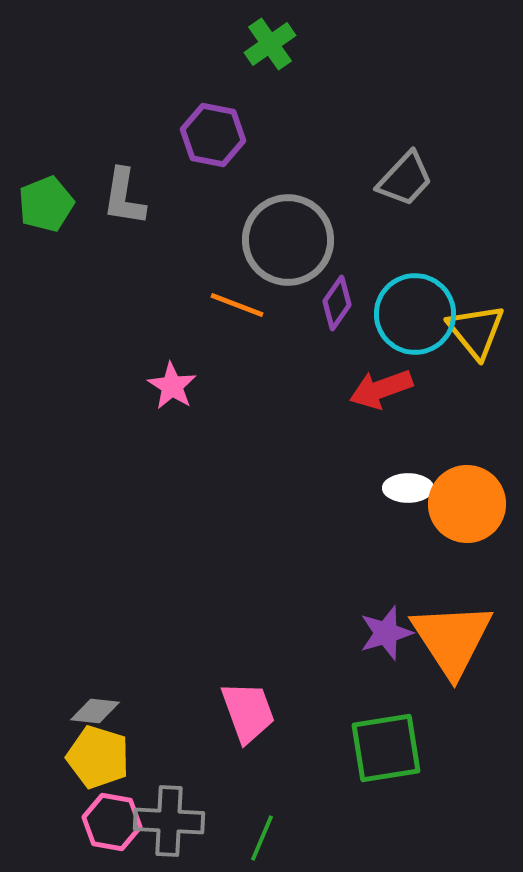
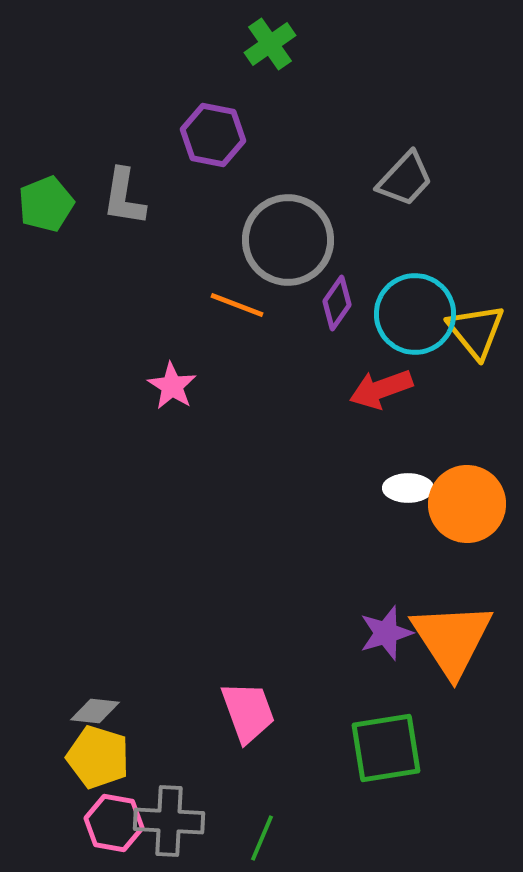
pink hexagon: moved 2 px right, 1 px down
